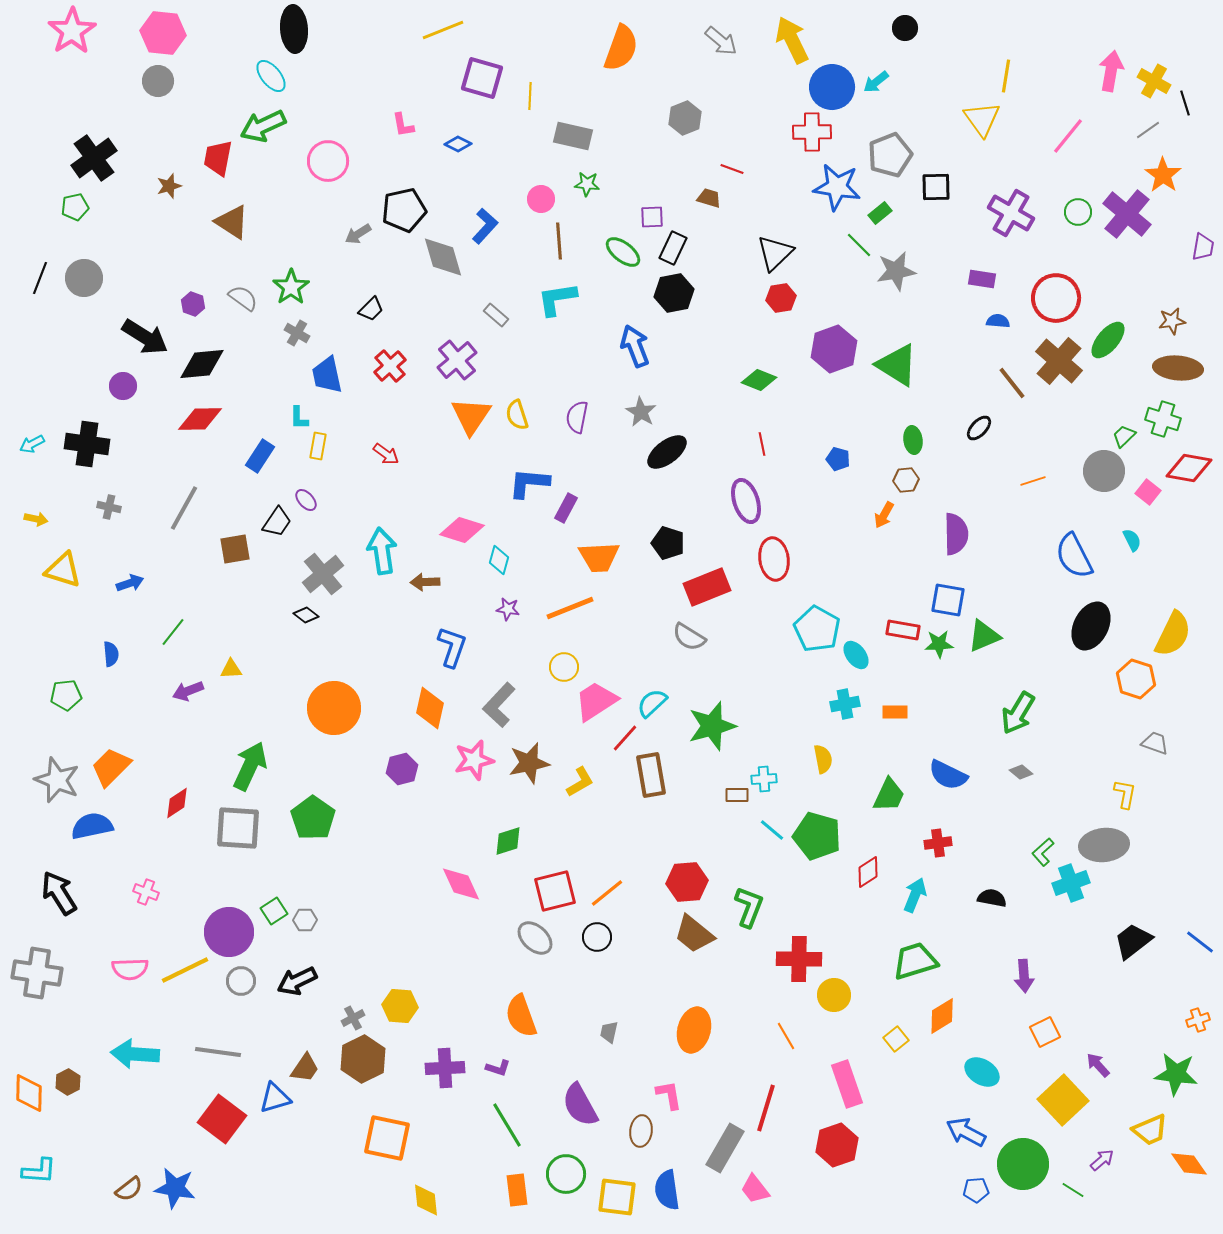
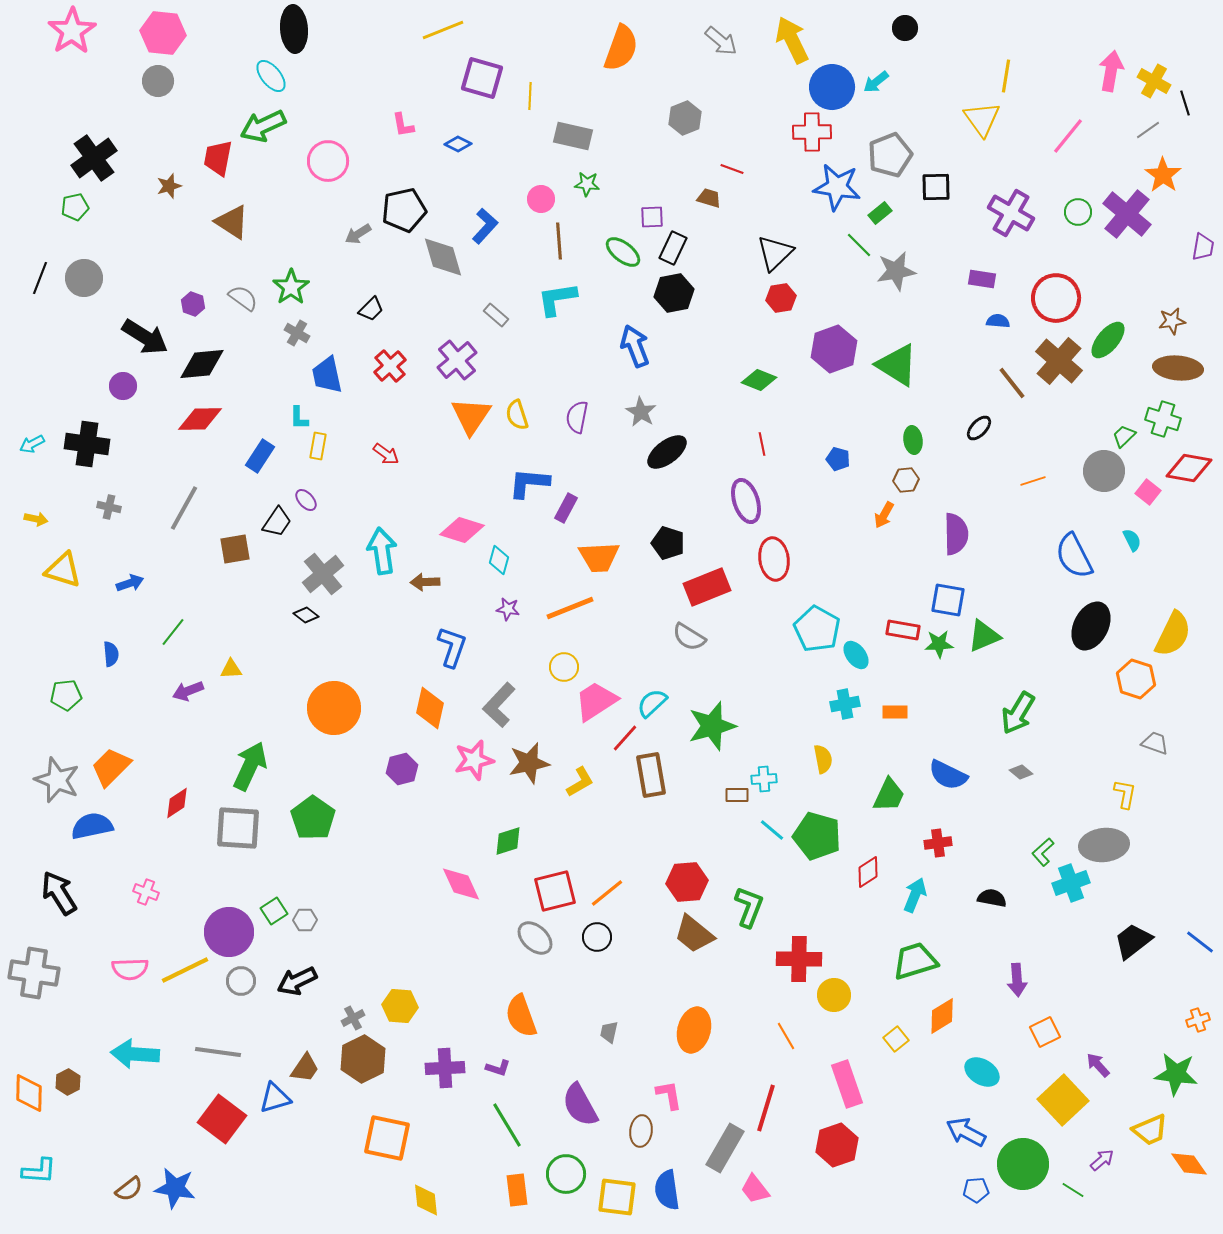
gray cross at (37, 973): moved 3 px left
purple arrow at (1024, 976): moved 7 px left, 4 px down
